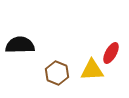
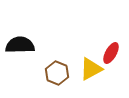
yellow triangle: moved 1 px left, 1 px up; rotated 25 degrees counterclockwise
